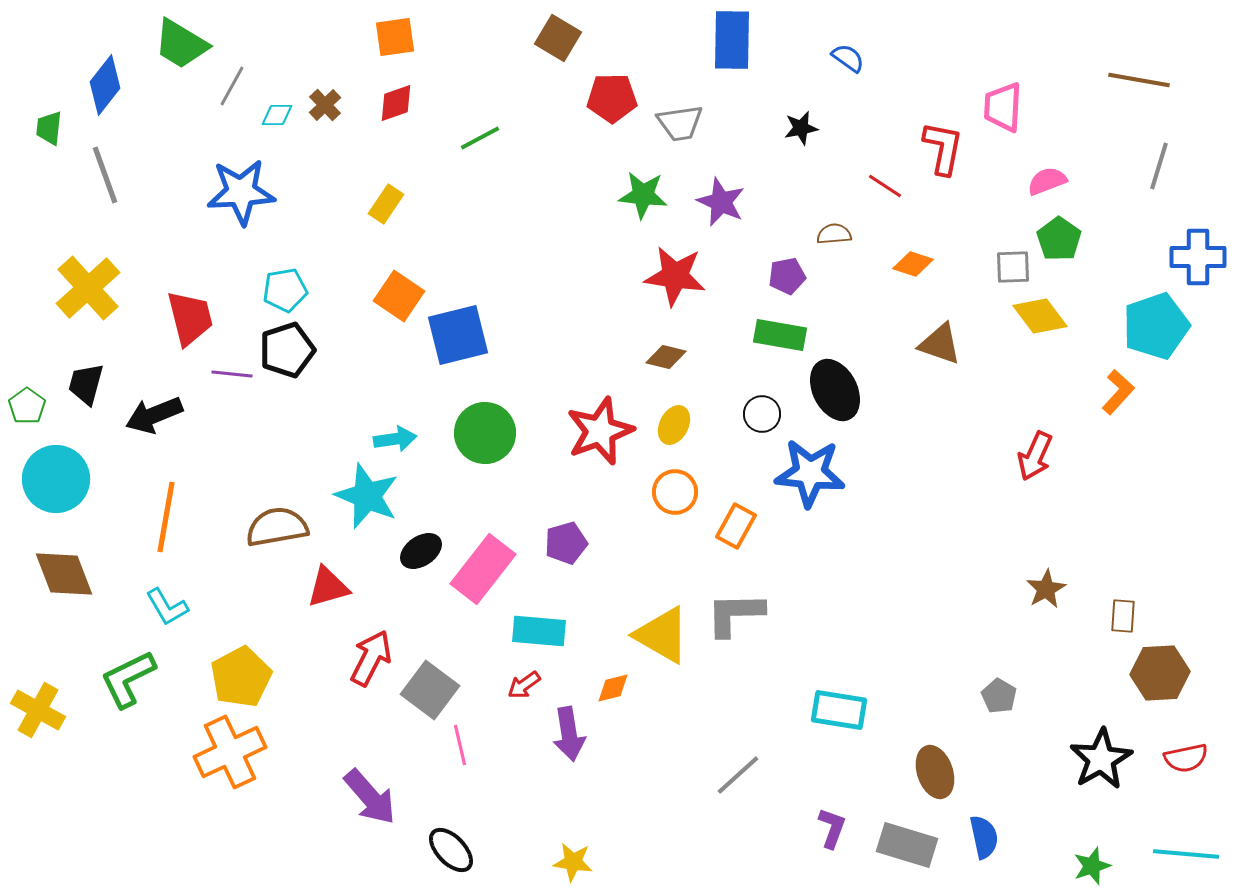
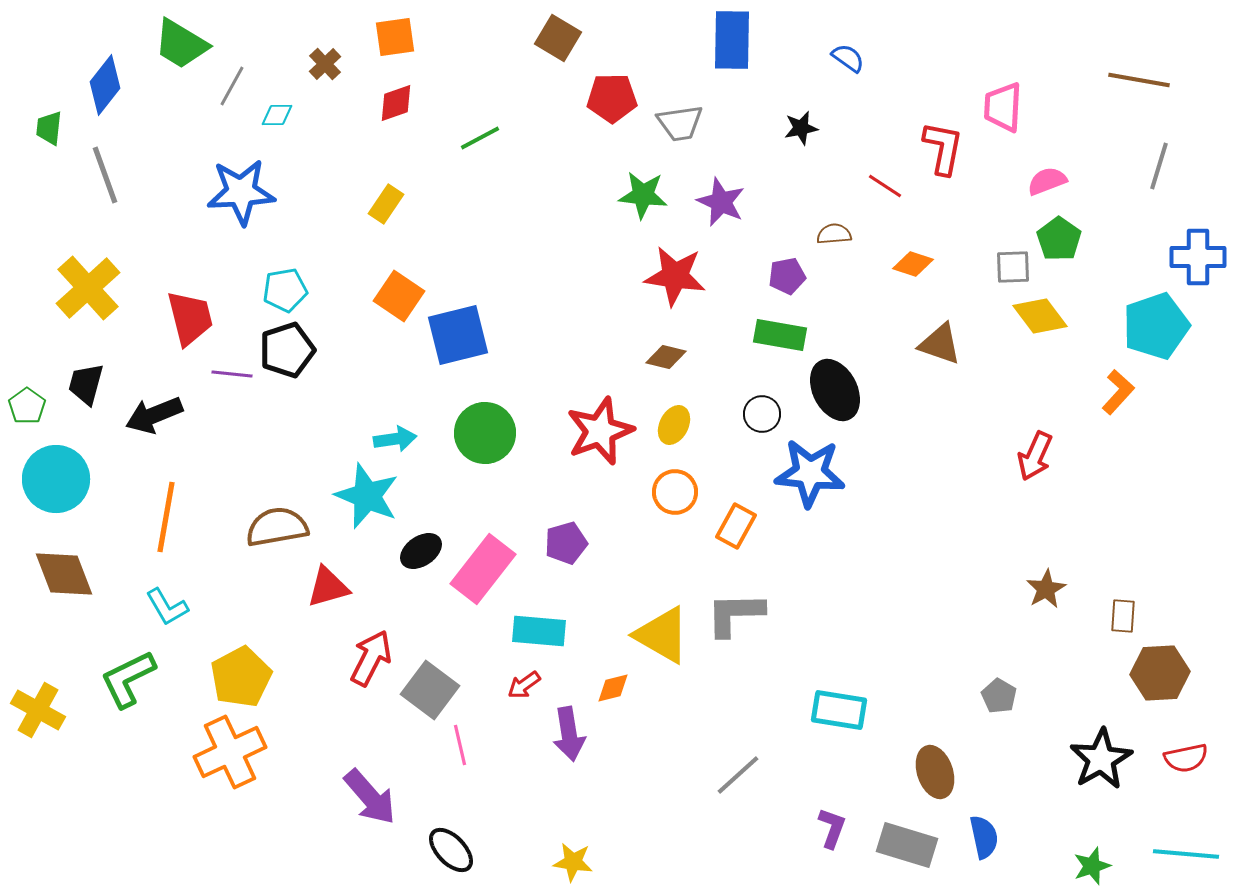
brown cross at (325, 105): moved 41 px up
